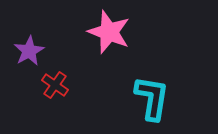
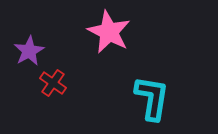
pink star: rotated 6 degrees clockwise
red cross: moved 2 px left, 2 px up
